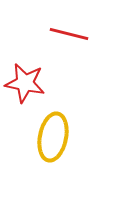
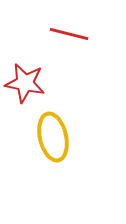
yellow ellipse: rotated 24 degrees counterclockwise
